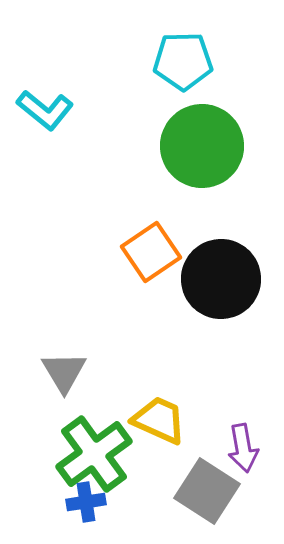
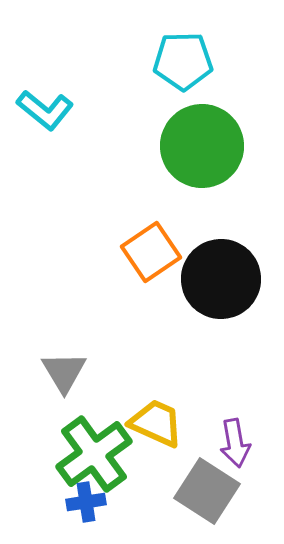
yellow trapezoid: moved 3 px left, 3 px down
purple arrow: moved 8 px left, 5 px up
